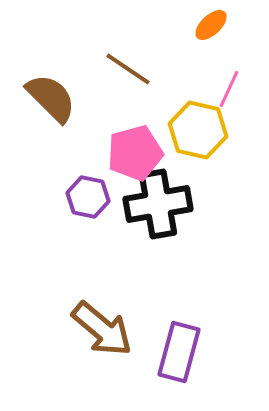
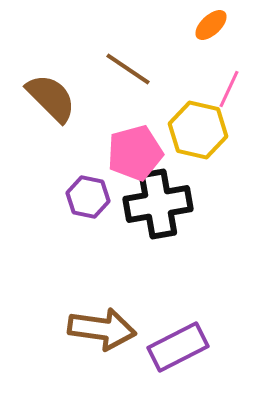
brown arrow: rotated 32 degrees counterclockwise
purple rectangle: moved 1 px left, 5 px up; rotated 48 degrees clockwise
